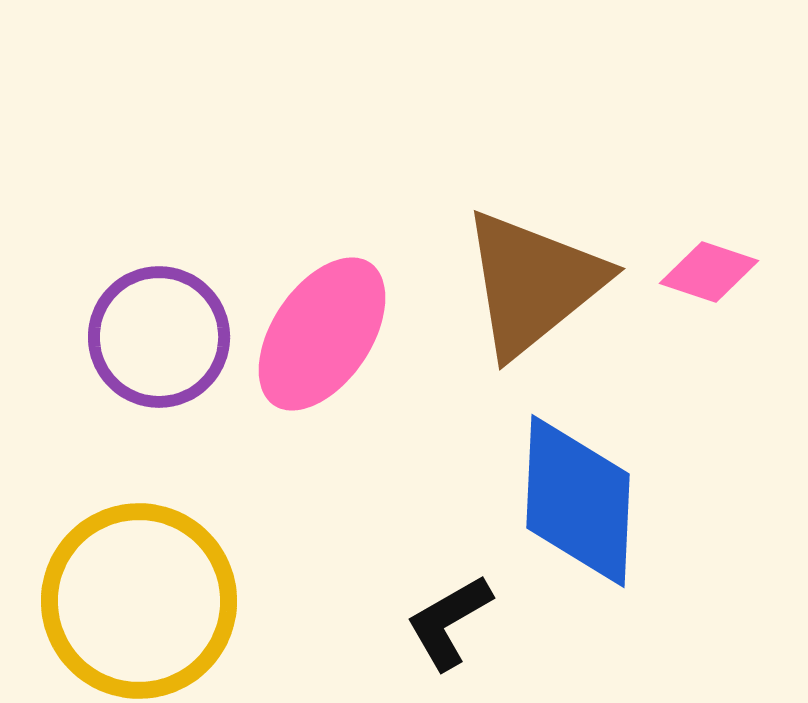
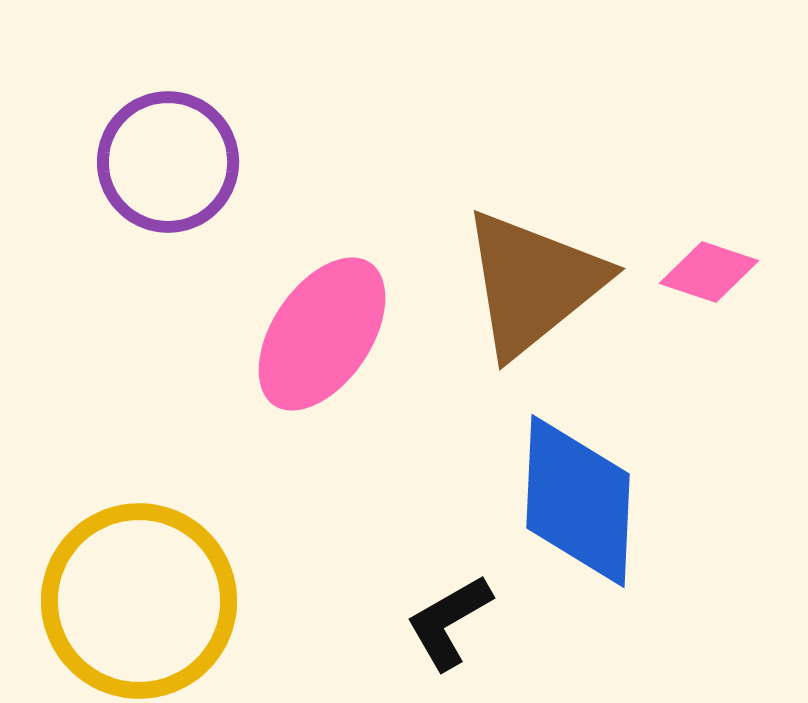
purple circle: moved 9 px right, 175 px up
